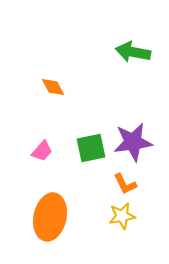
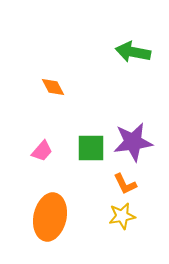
green square: rotated 12 degrees clockwise
